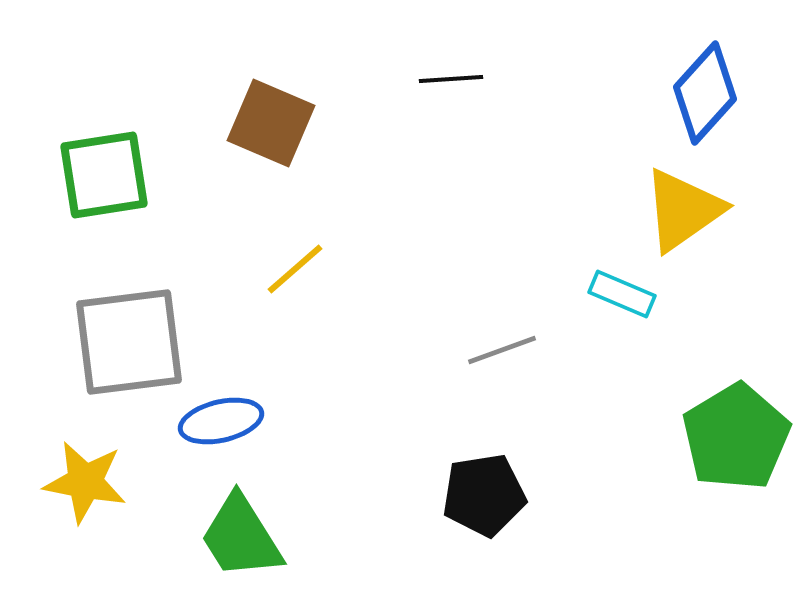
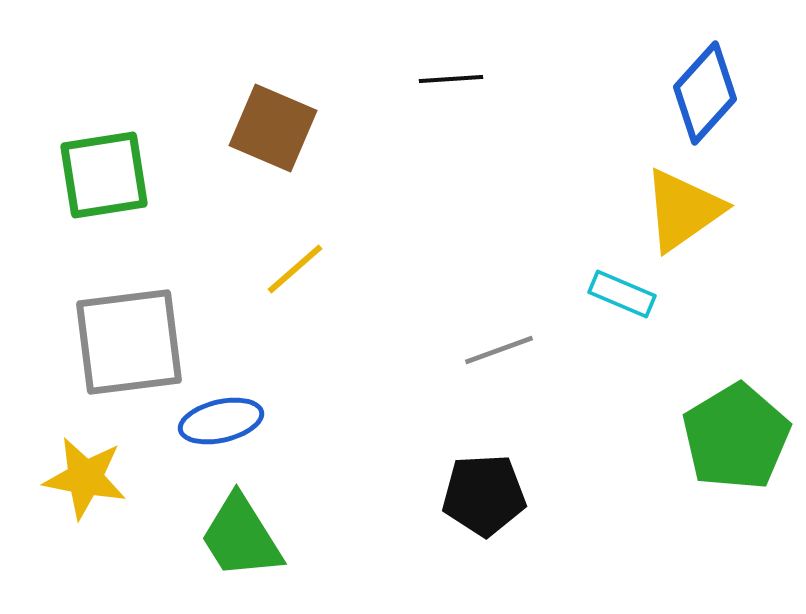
brown square: moved 2 px right, 5 px down
gray line: moved 3 px left
yellow star: moved 4 px up
black pentagon: rotated 6 degrees clockwise
